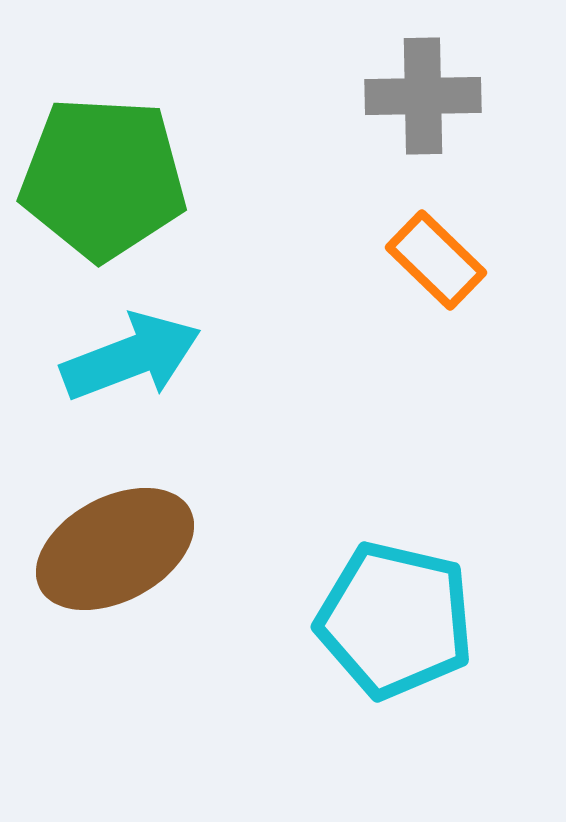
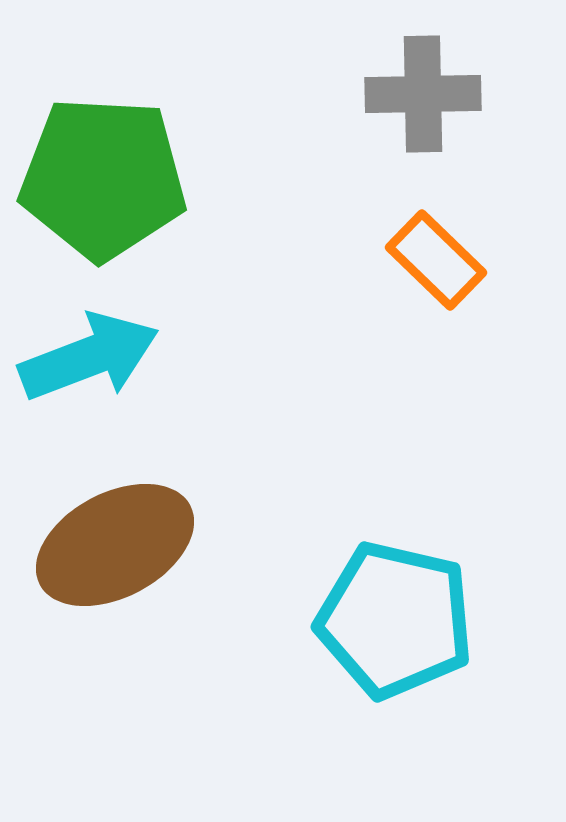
gray cross: moved 2 px up
cyan arrow: moved 42 px left
brown ellipse: moved 4 px up
